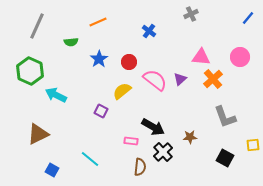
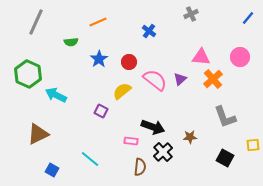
gray line: moved 1 px left, 4 px up
green hexagon: moved 2 px left, 3 px down
black arrow: rotated 10 degrees counterclockwise
